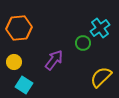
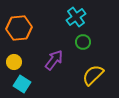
cyan cross: moved 24 px left, 11 px up
green circle: moved 1 px up
yellow semicircle: moved 8 px left, 2 px up
cyan square: moved 2 px left, 1 px up
